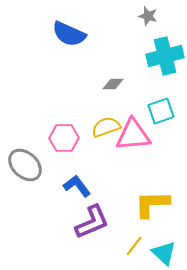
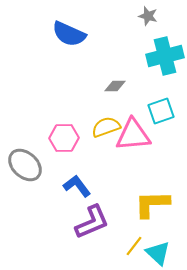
gray diamond: moved 2 px right, 2 px down
cyan triangle: moved 6 px left
